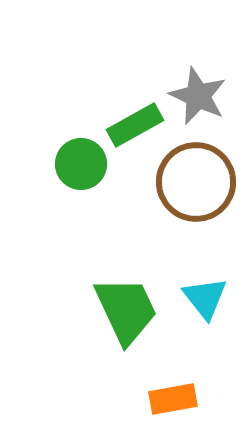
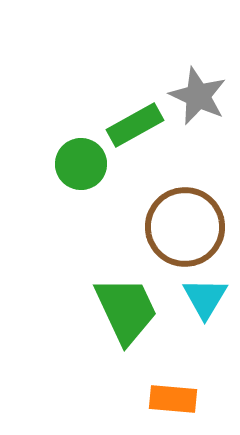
brown circle: moved 11 px left, 45 px down
cyan triangle: rotated 9 degrees clockwise
orange rectangle: rotated 15 degrees clockwise
